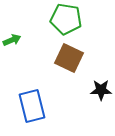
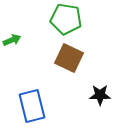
black star: moved 1 px left, 5 px down
